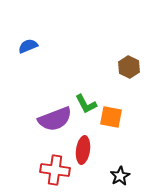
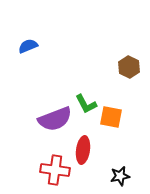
black star: rotated 18 degrees clockwise
